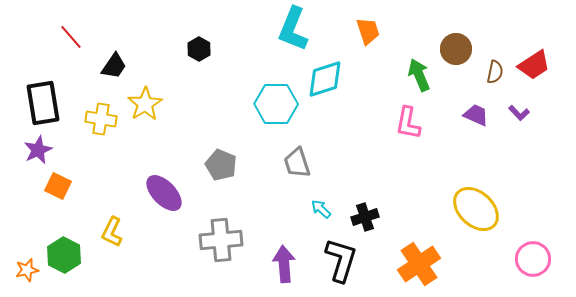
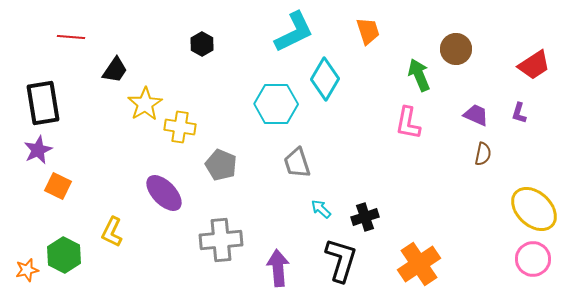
cyan L-shape: moved 1 px right, 3 px down; rotated 138 degrees counterclockwise
red line: rotated 44 degrees counterclockwise
black hexagon: moved 3 px right, 5 px up
black trapezoid: moved 1 px right, 4 px down
brown semicircle: moved 12 px left, 82 px down
cyan diamond: rotated 42 degrees counterclockwise
purple L-shape: rotated 60 degrees clockwise
yellow cross: moved 79 px right, 8 px down
yellow ellipse: moved 58 px right
purple arrow: moved 6 px left, 4 px down
